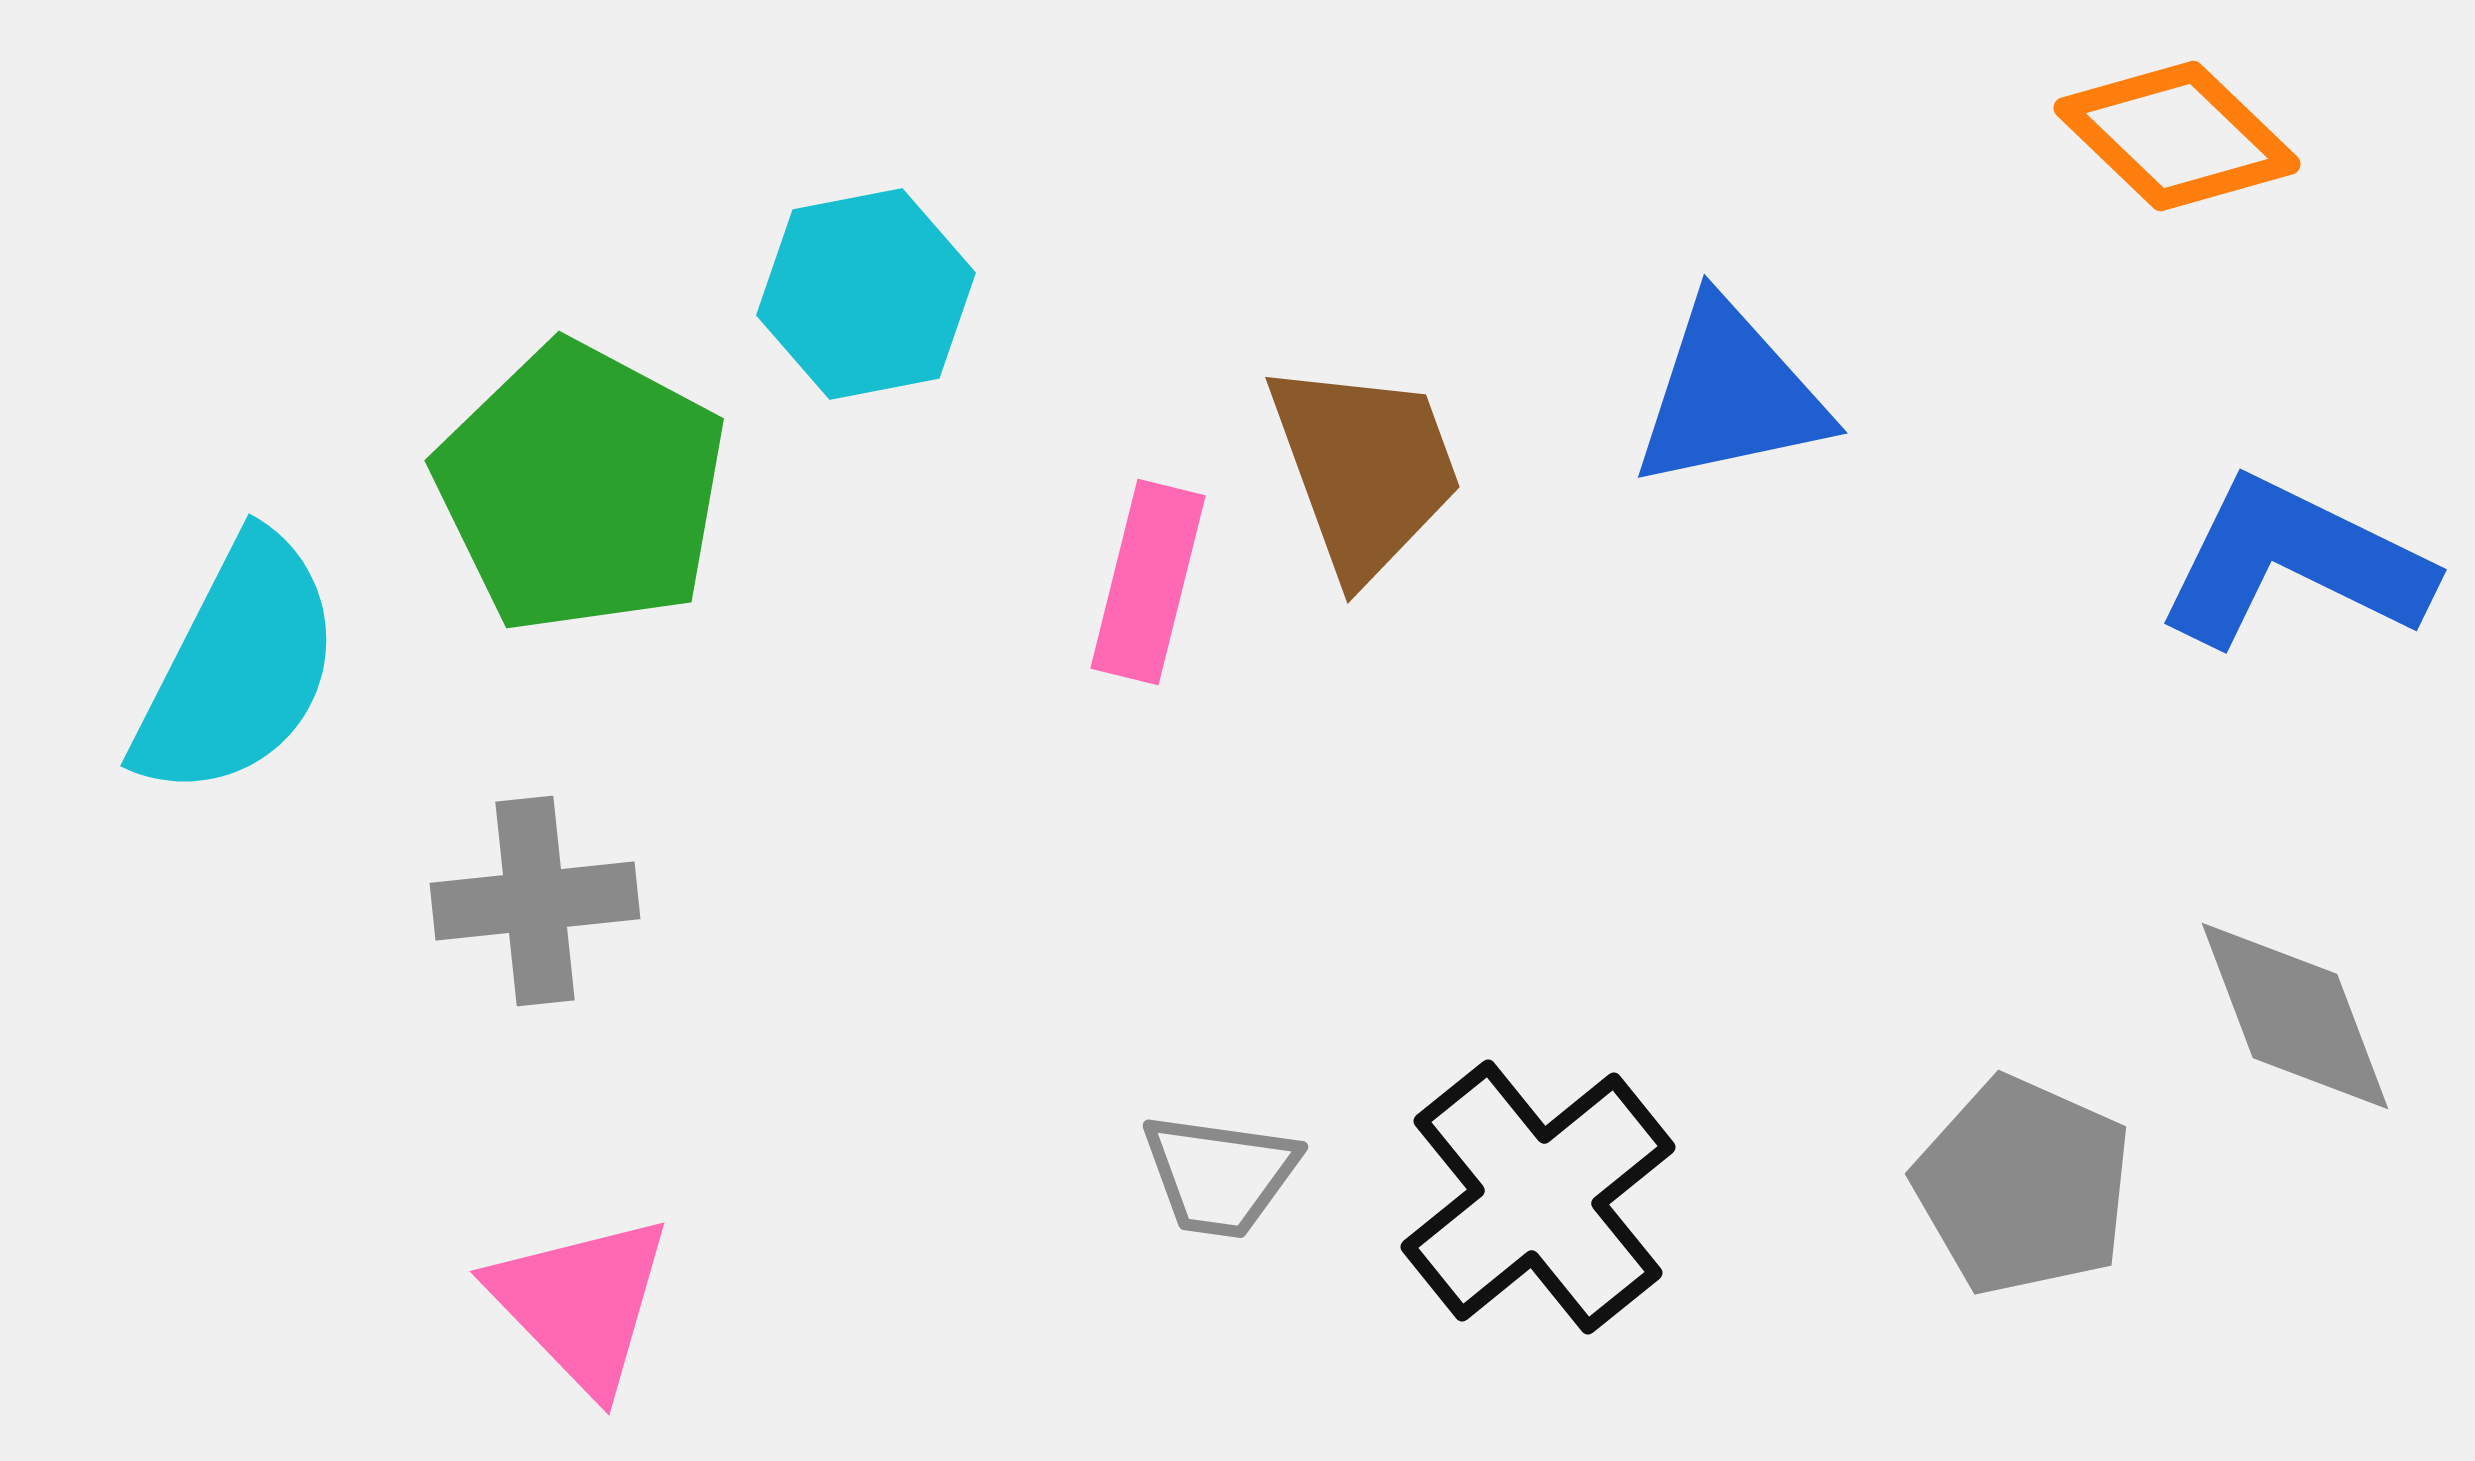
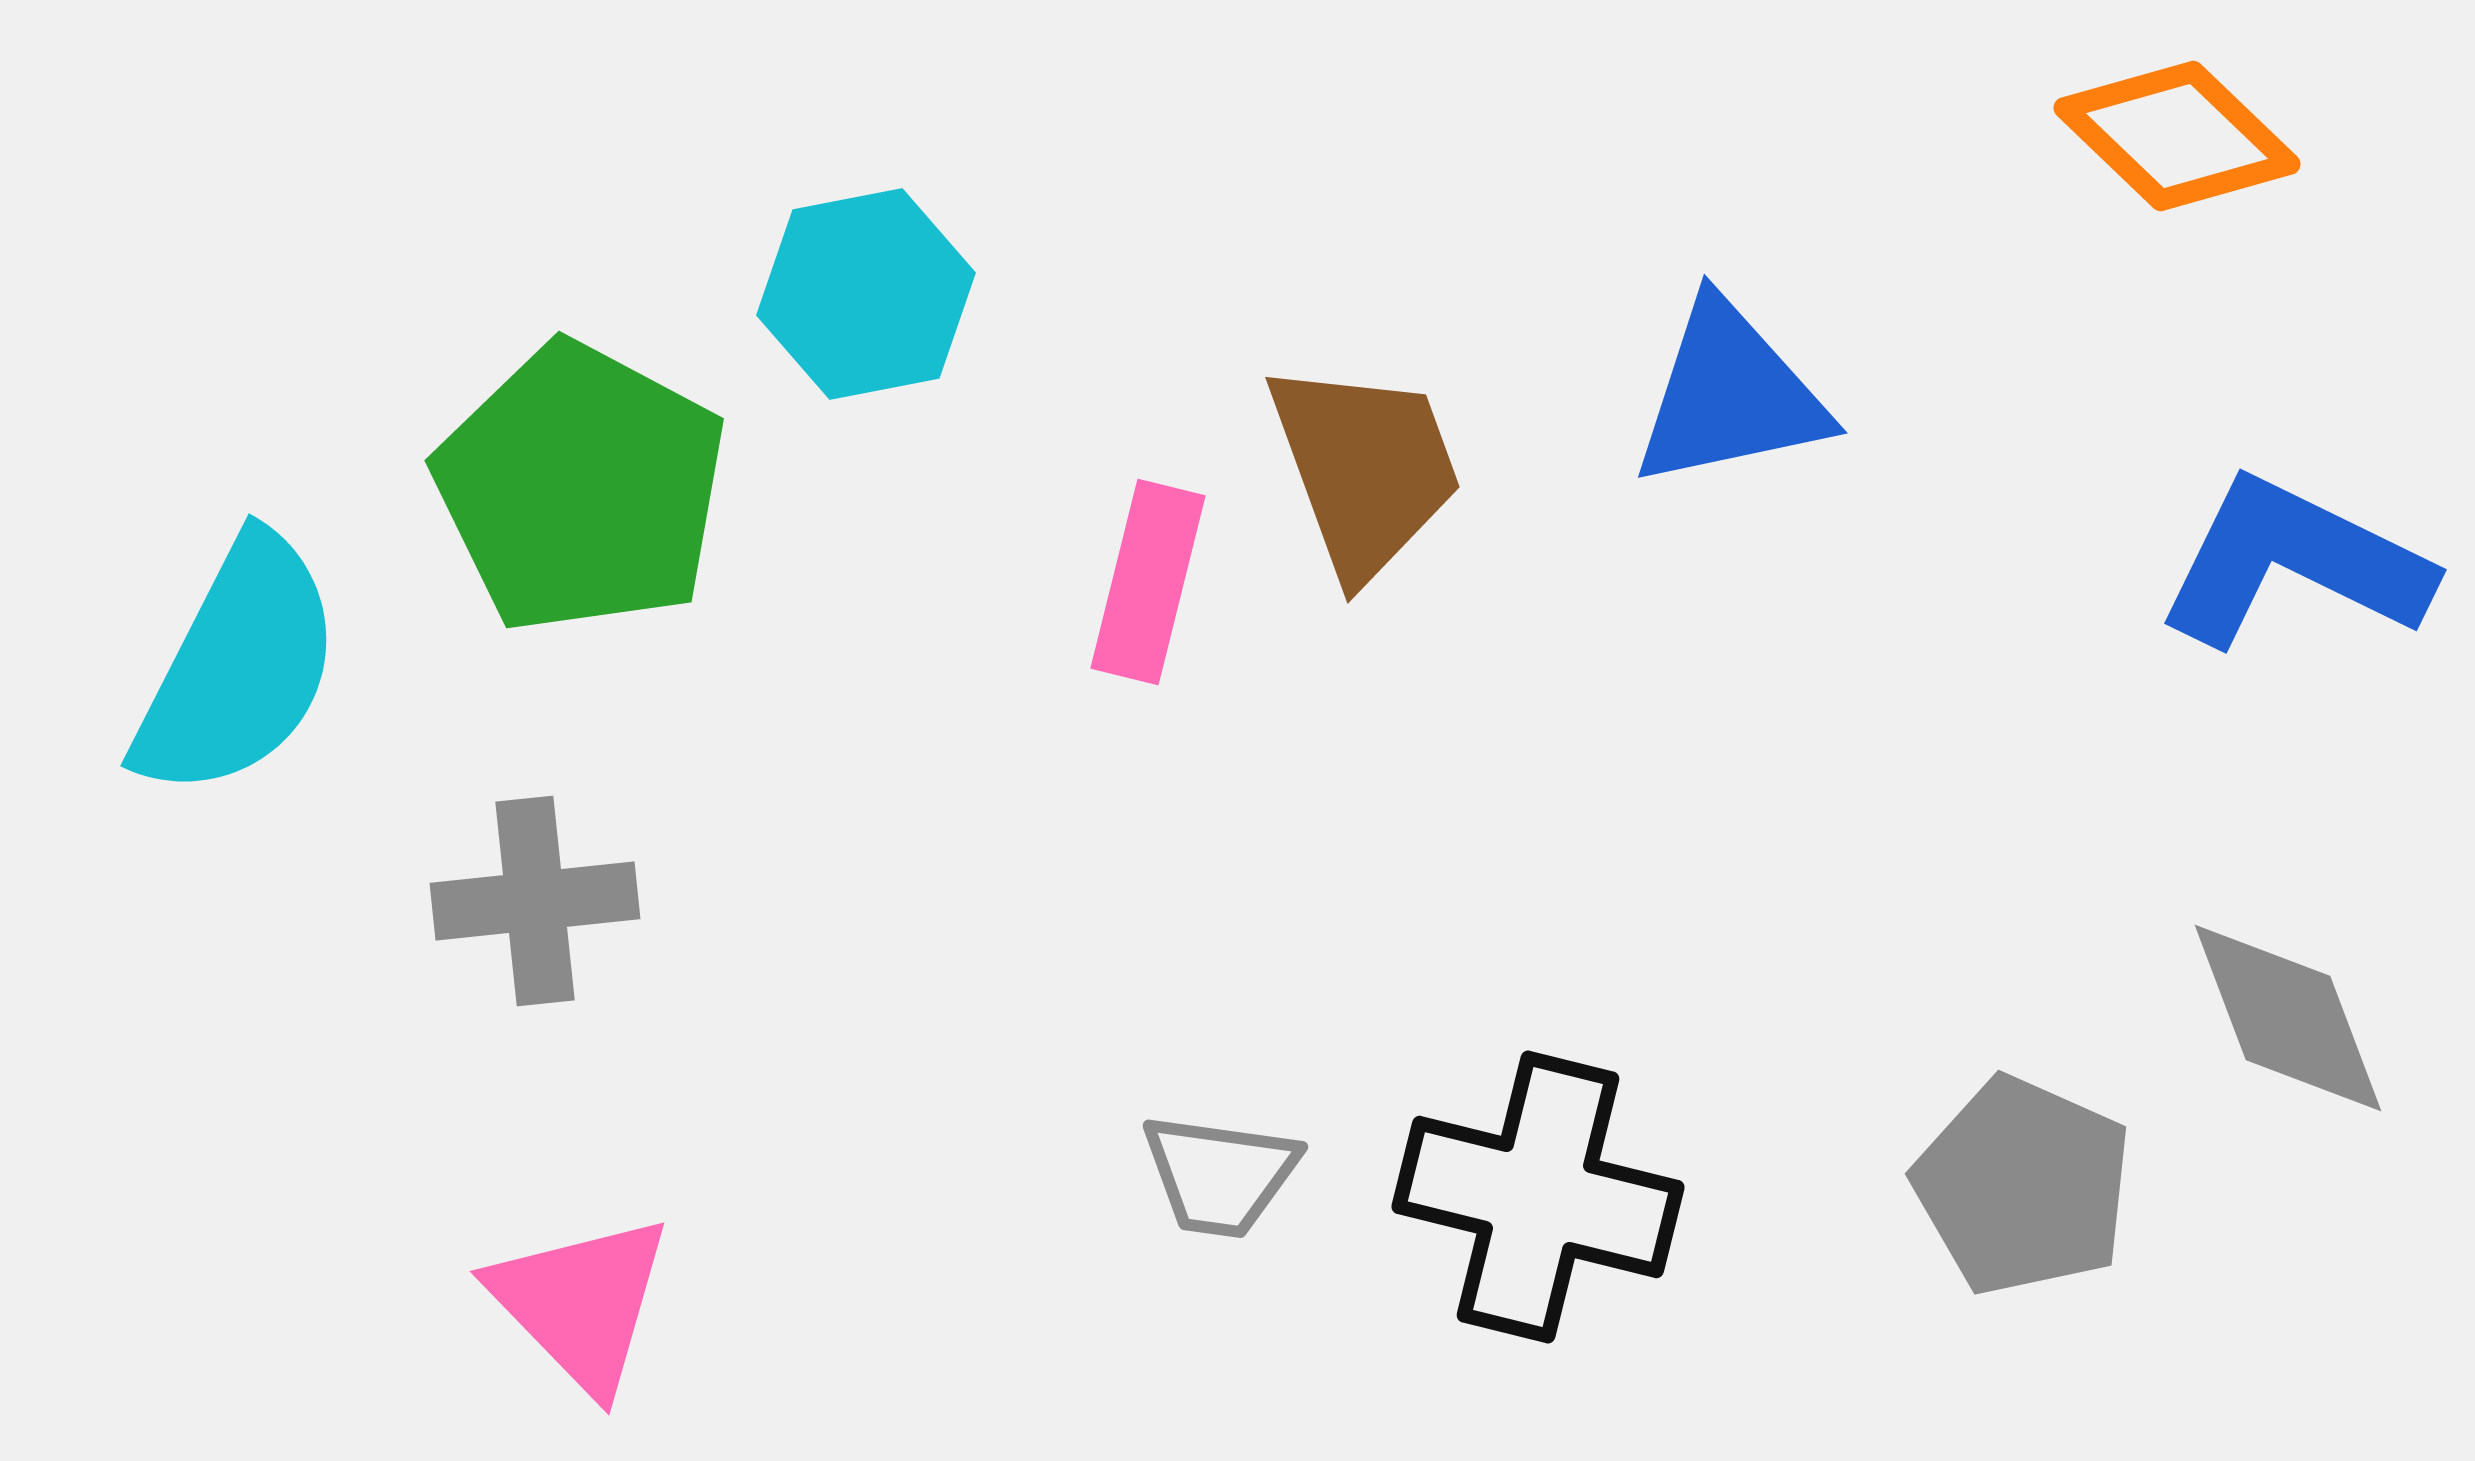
gray diamond: moved 7 px left, 2 px down
black cross: rotated 37 degrees counterclockwise
